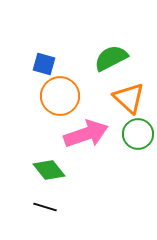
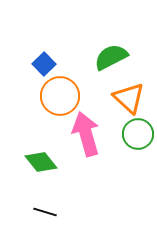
green semicircle: moved 1 px up
blue square: rotated 30 degrees clockwise
pink arrow: rotated 87 degrees counterclockwise
green diamond: moved 8 px left, 8 px up
black line: moved 5 px down
